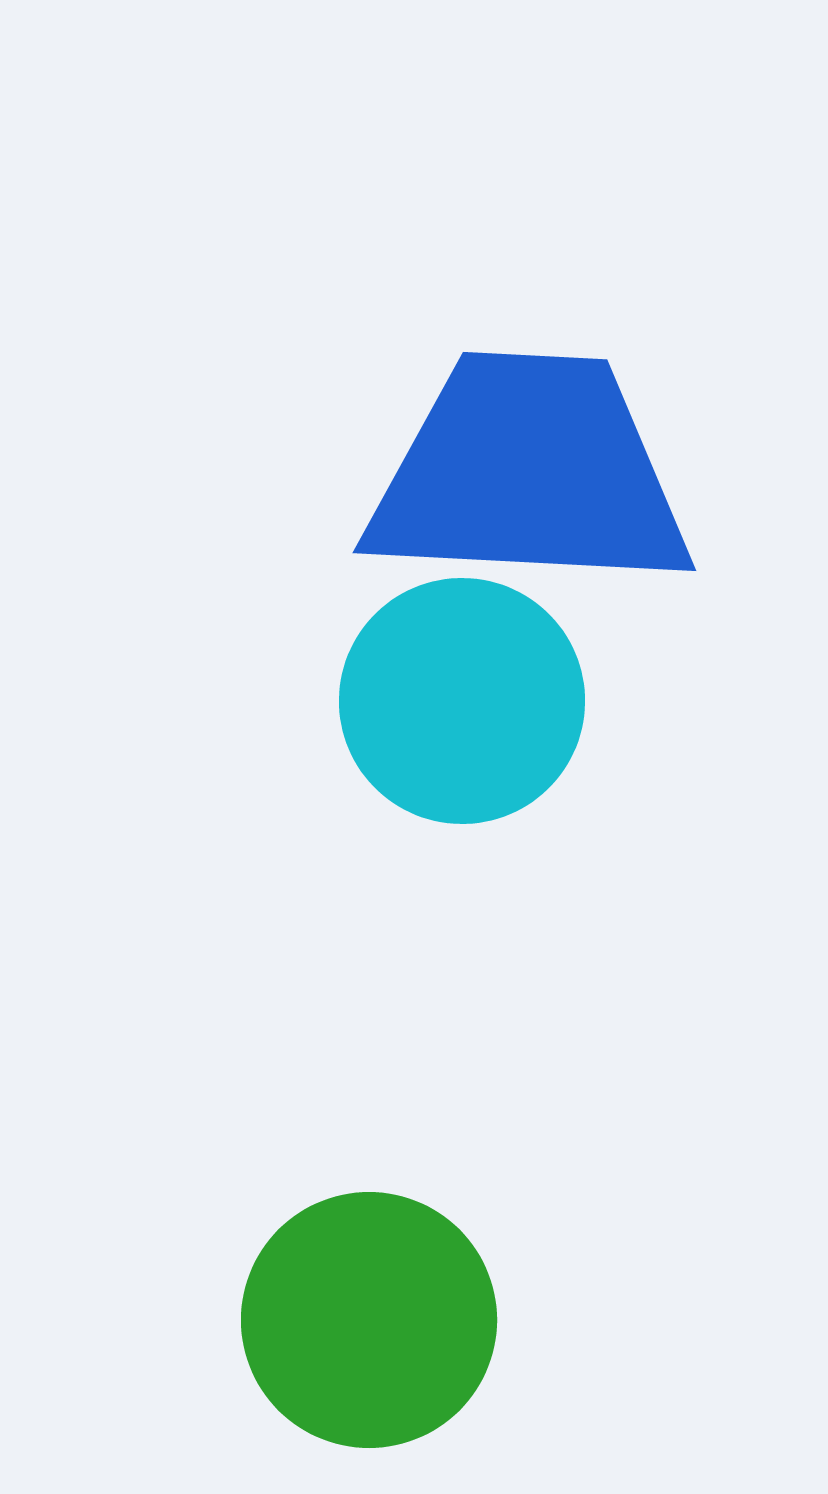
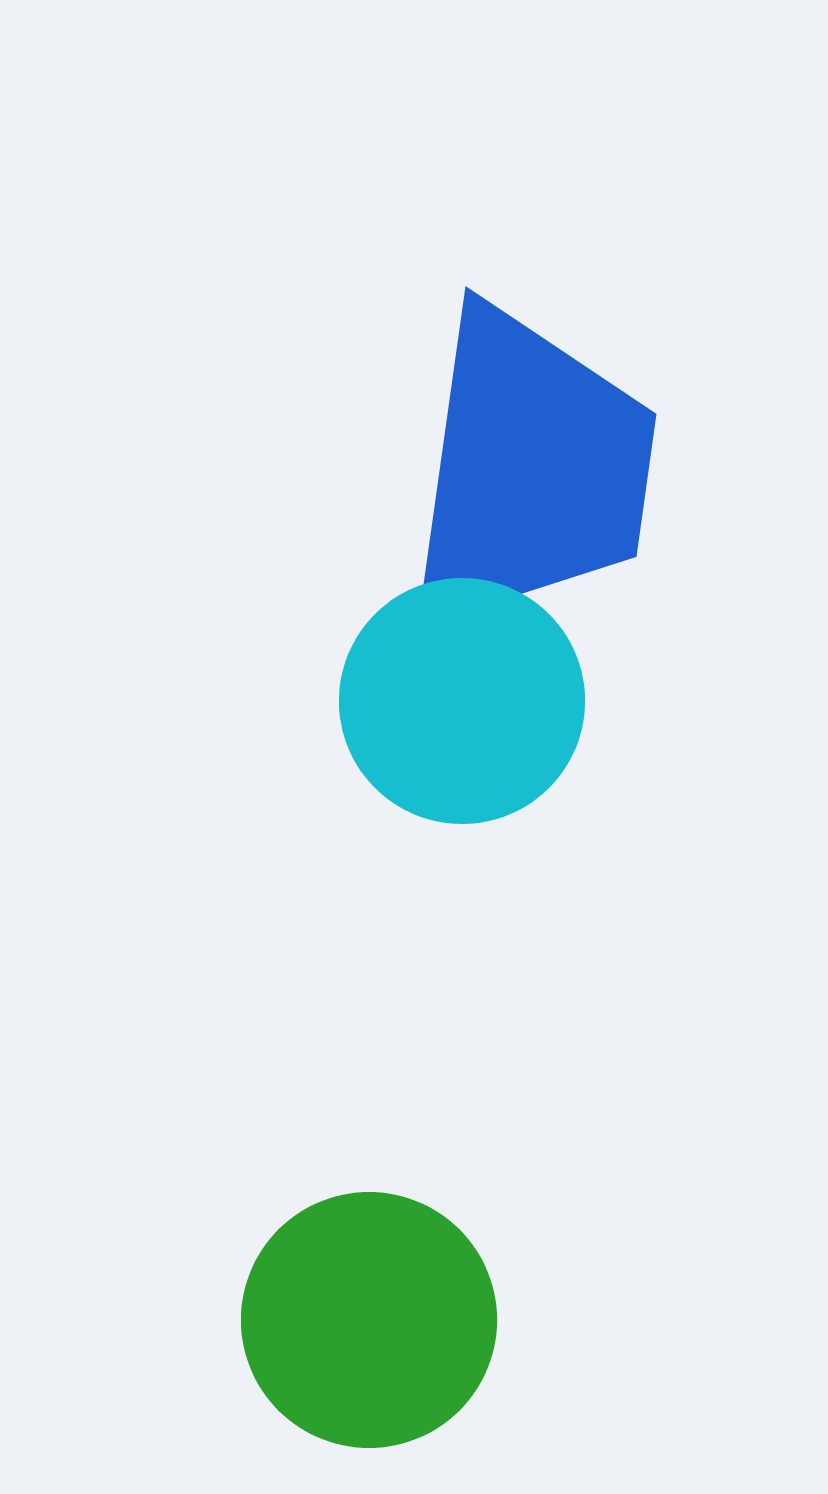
blue trapezoid: moved 1 px right, 4 px up; rotated 95 degrees clockwise
